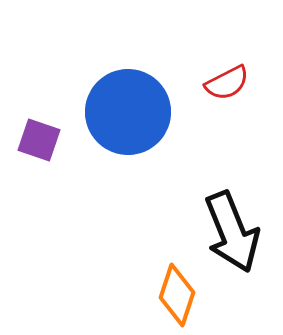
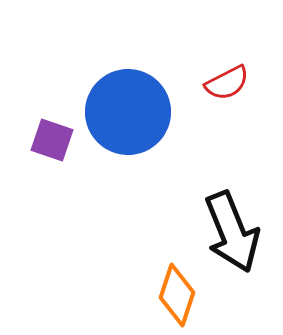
purple square: moved 13 px right
